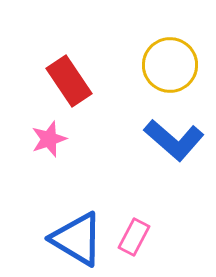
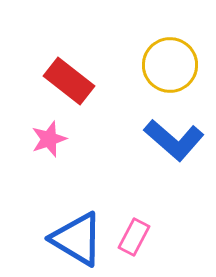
red rectangle: rotated 18 degrees counterclockwise
